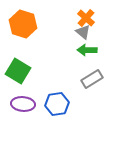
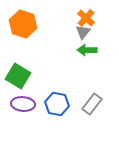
gray triangle: rotated 28 degrees clockwise
green square: moved 5 px down
gray rectangle: moved 25 px down; rotated 20 degrees counterclockwise
blue hexagon: rotated 20 degrees clockwise
